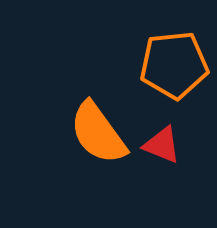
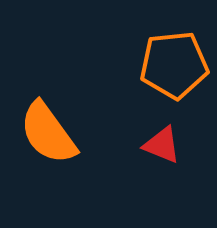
orange semicircle: moved 50 px left
